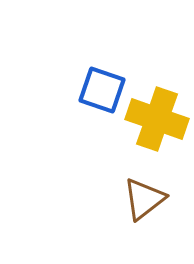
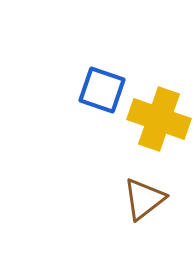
yellow cross: moved 2 px right
